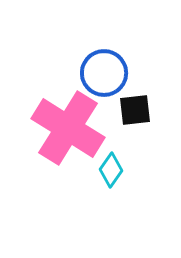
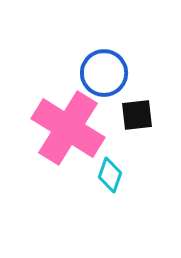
black square: moved 2 px right, 5 px down
cyan diamond: moved 1 px left, 5 px down; rotated 16 degrees counterclockwise
